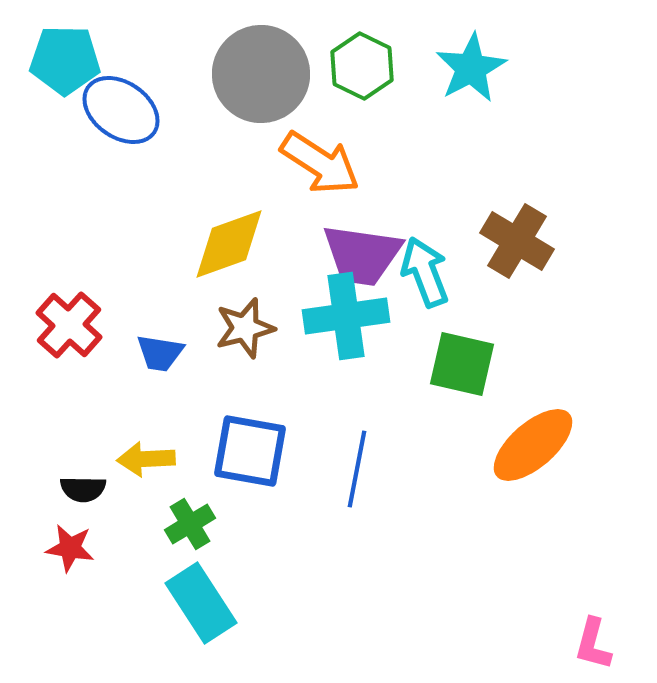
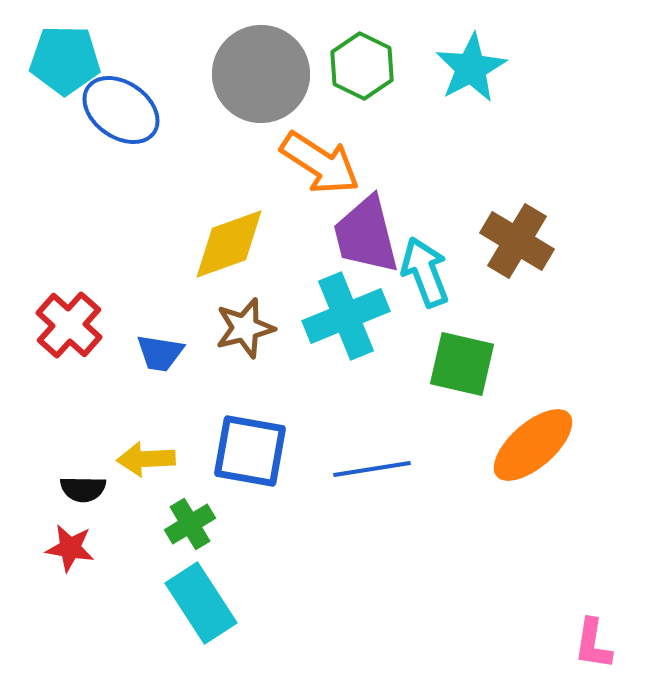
purple trapezoid: moved 4 px right, 20 px up; rotated 68 degrees clockwise
cyan cross: rotated 14 degrees counterclockwise
blue line: moved 15 px right; rotated 70 degrees clockwise
pink L-shape: rotated 6 degrees counterclockwise
